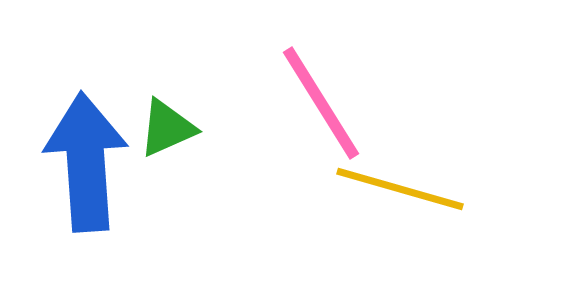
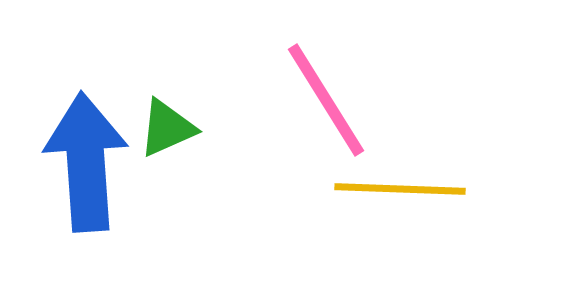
pink line: moved 5 px right, 3 px up
yellow line: rotated 14 degrees counterclockwise
